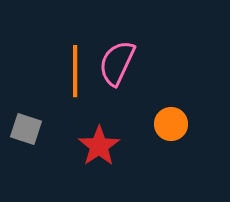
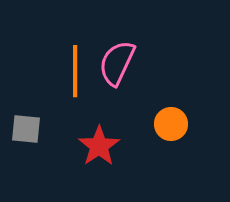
gray square: rotated 12 degrees counterclockwise
